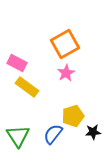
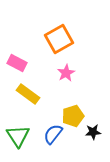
orange square: moved 6 px left, 5 px up
yellow rectangle: moved 1 px right, 7 px down
